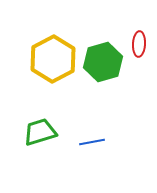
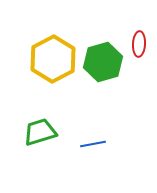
blue line: moved 1 px right, 2 px down
